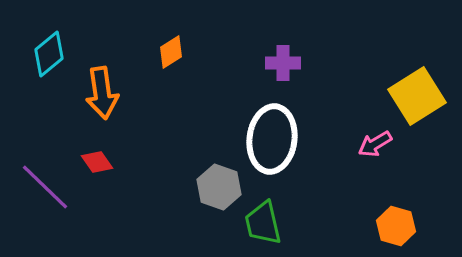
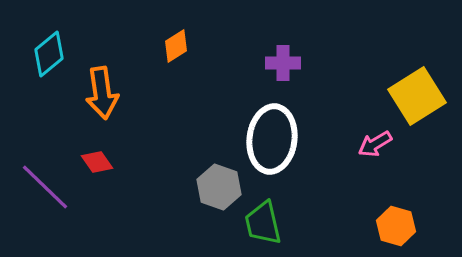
orange diamond: moved 5 px right, 6 px up
